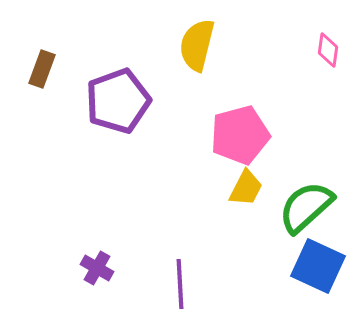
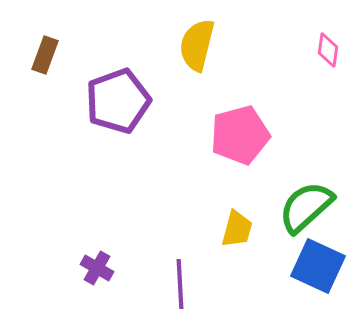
brown rectangle: moved 3 px right, 14 px up
yellow trapezoid: moved 9 px left, 41 px down; rotated 12 degrees counterclockwise
